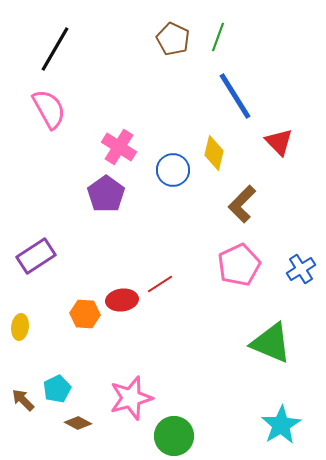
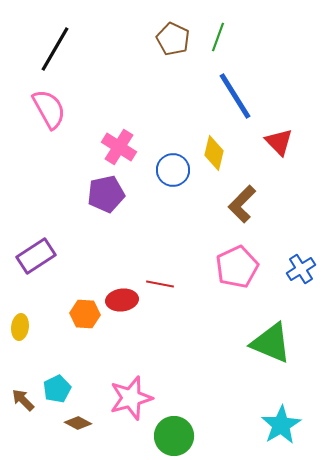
purple pentagon: rotated 24 degrees clockwise
pink pentagon: moved 2 px left, 2 px down
red line: rotated 44 degrees clockwise
